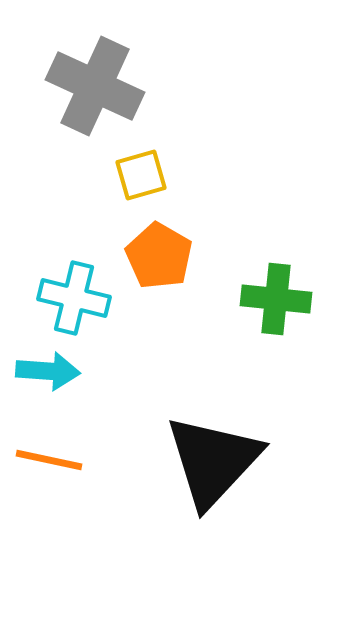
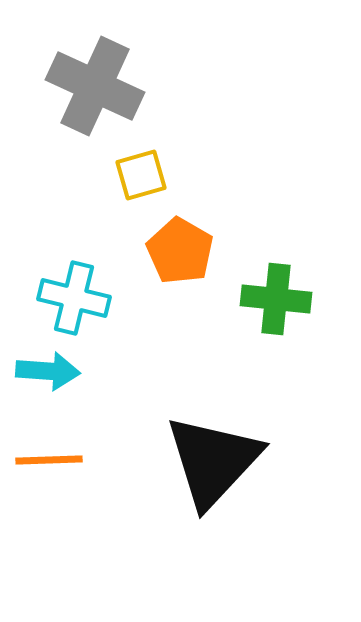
orange pentagon: moved 21 px right, 5 px up
orange line: rotated 14 degrees counterclockwise
